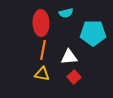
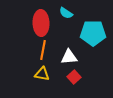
cyan semicircle: rotated 48 degrees clockwise
